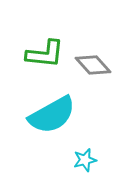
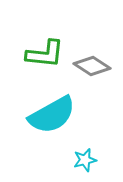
gray diamond: moved 1 px left, 1 px down; rotated 15 degrees counterclockwise
